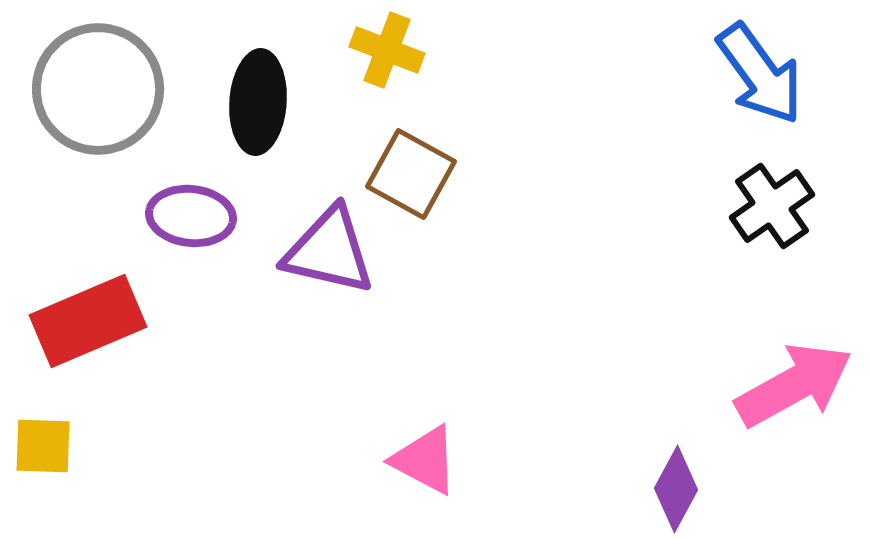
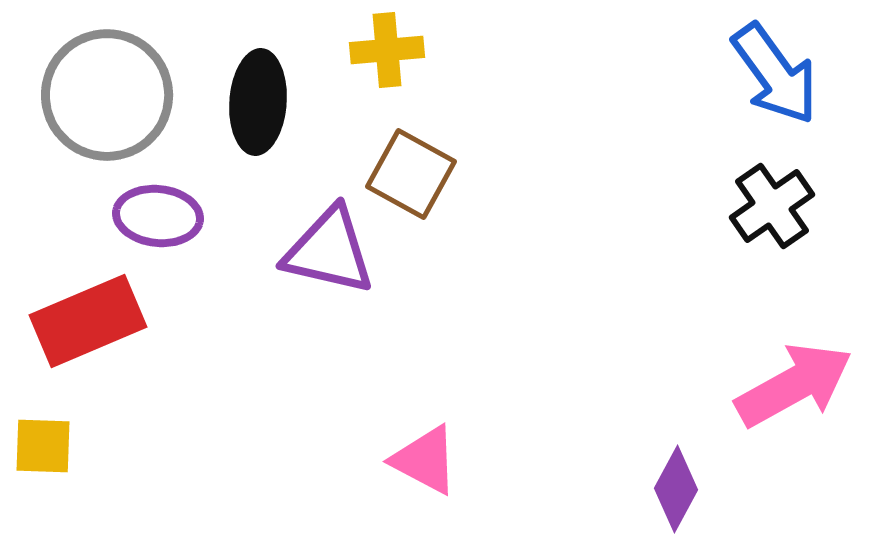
yellow cross: rotated 26 degrees counterclockwise
blue arrow: moved 15 px right
gray circle: moved 9 px right, 6 px down
purple ellipse: moved 33 px left
